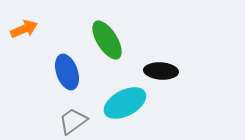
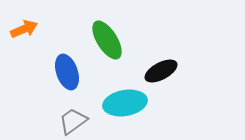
black ellipse: rotated 32 degrees counterclockwise
cyan ellipse: rotated 18 degrees clockwise
